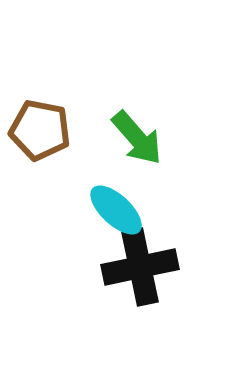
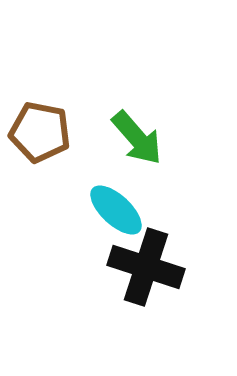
brown pentagon: moved 2 px down
black cross: moved 6 px right; rotated 30 degrees clockwise
